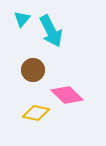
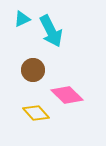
cyan triangle: rotated 24 degrees clockwise
yellow diamond: rotated 36 degrees clockwise
